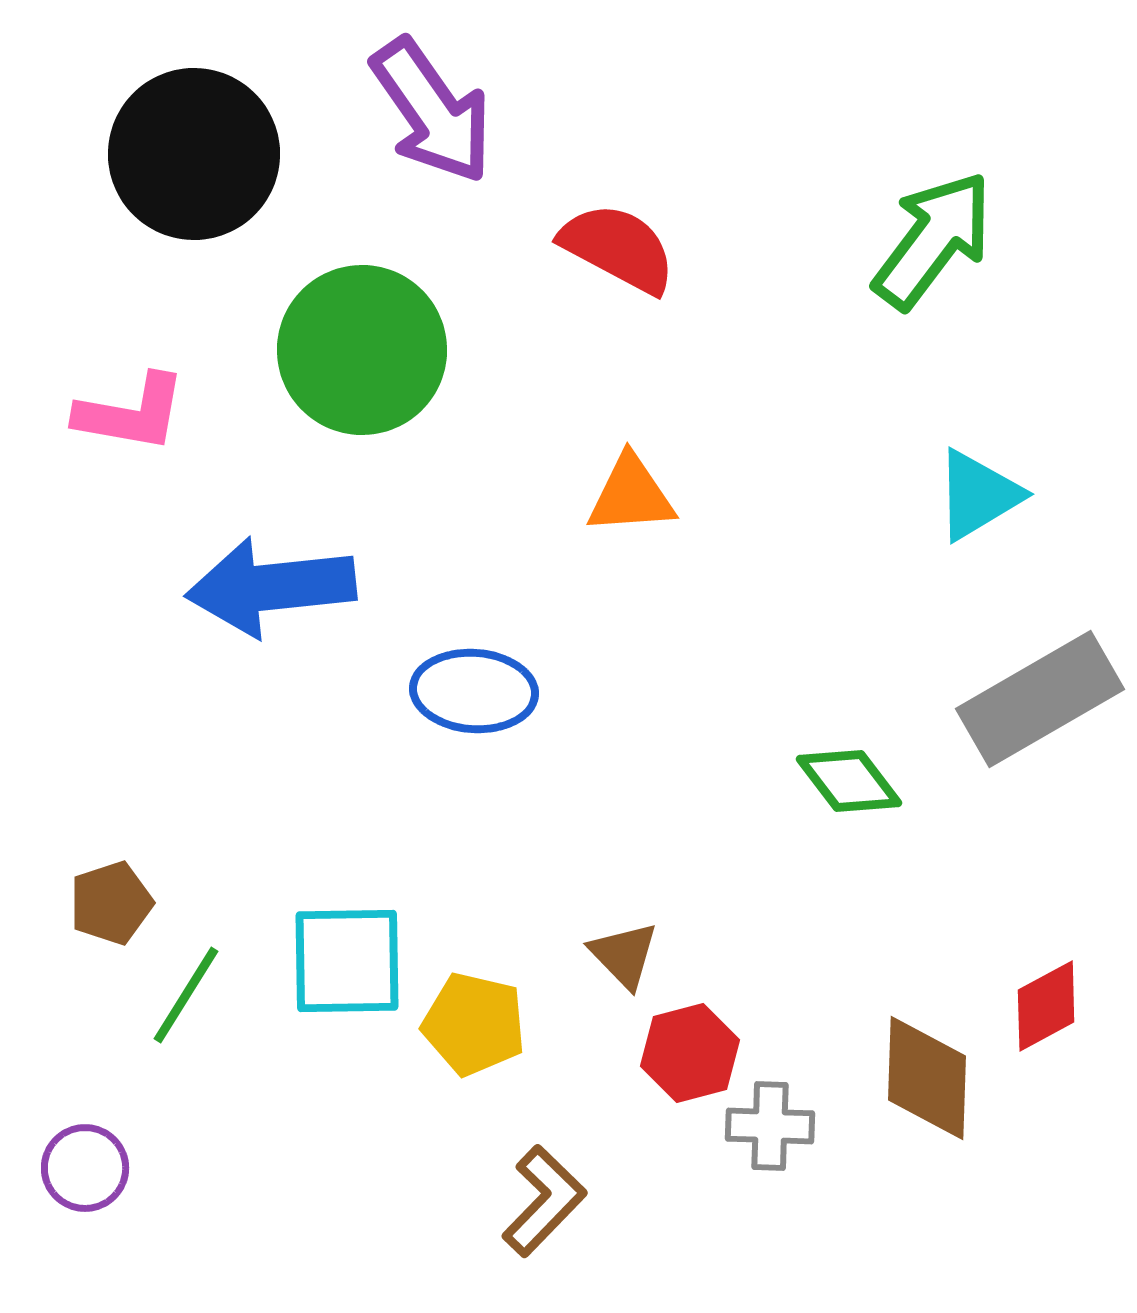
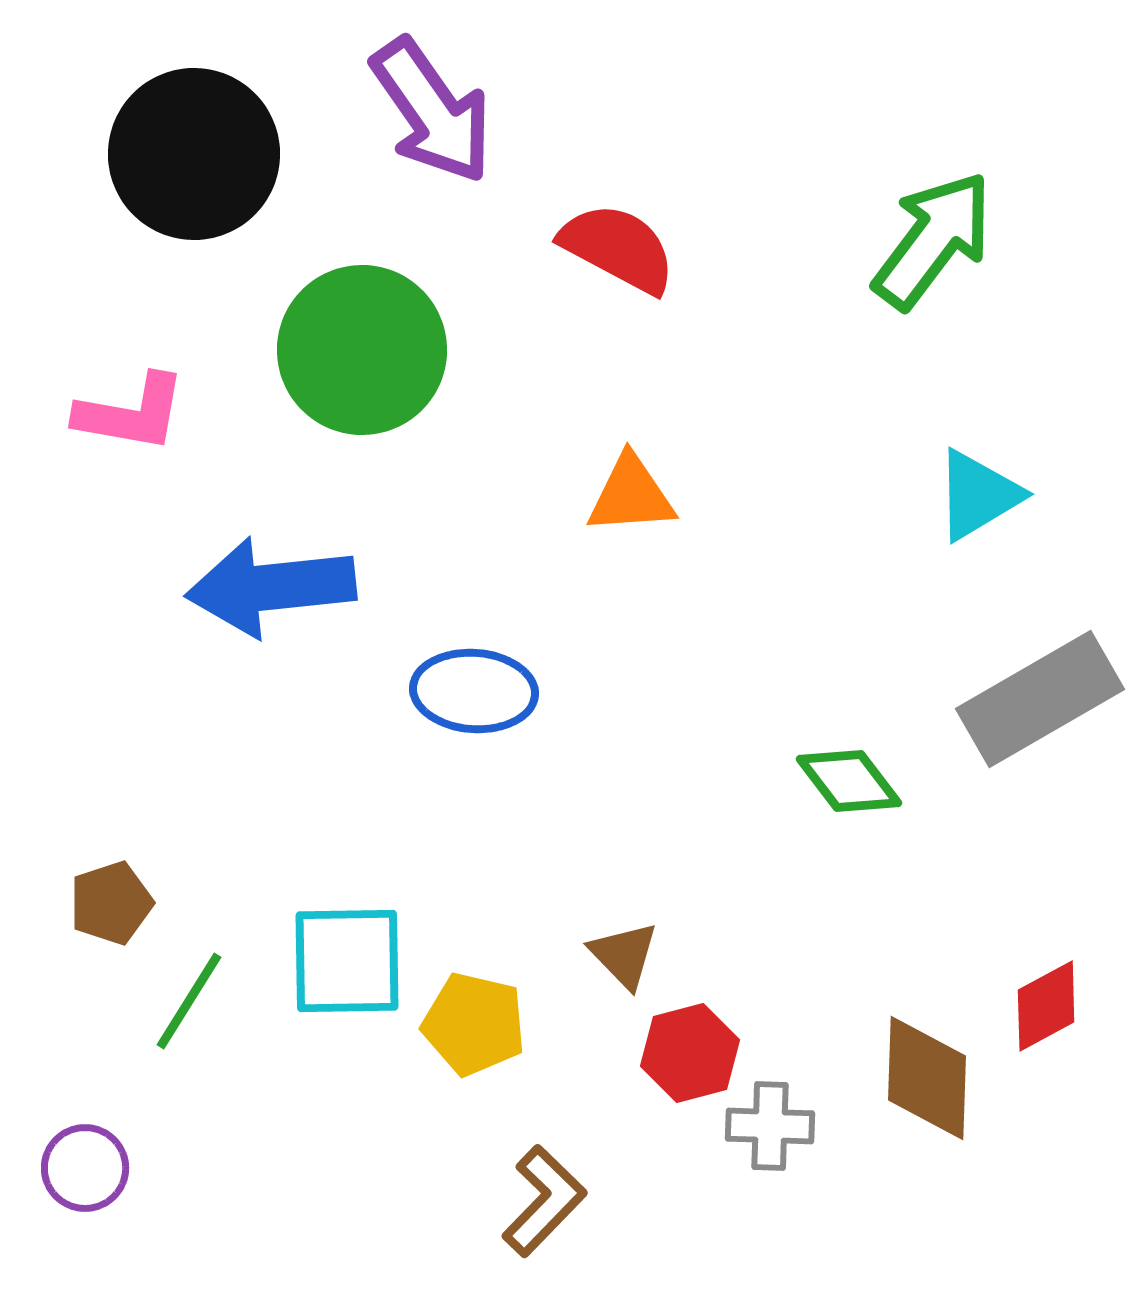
green line: moved 3 px right, 6 px down
